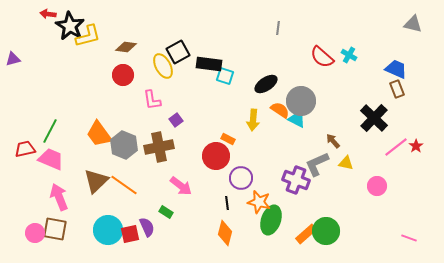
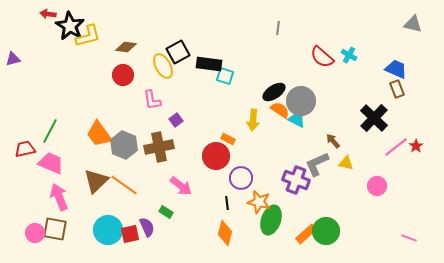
black ellipse at (266, 84): moved 8 px right, 8 px down
pink trapezoid at (51, 159): moved 4 px down
